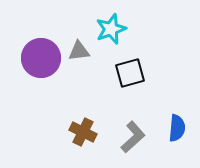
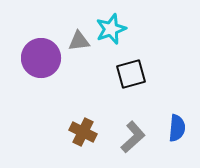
gray triangle: moved 10 px up
black square: moved 1 px right, 1 px down
